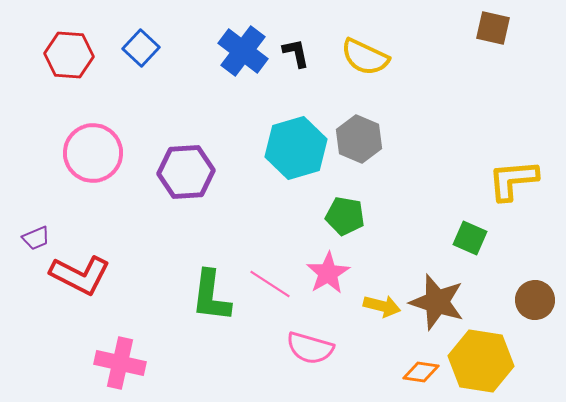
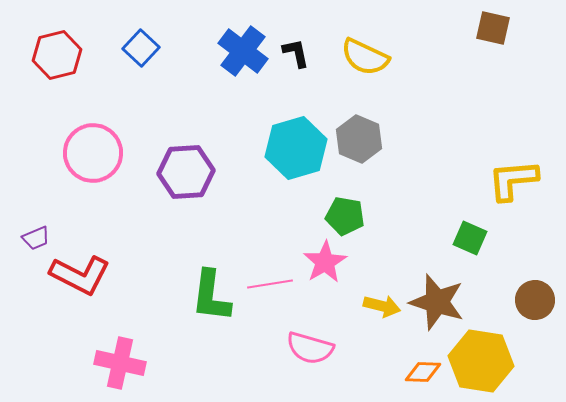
red hexagon: moved 12 px left; rotated 18 degrees counterclockwise
pink star: moved 3 px left, 11 px up
pink line: rotated 42 degrees counterclockwise
orange diamond: moved 2 px right; rotated 6 degrees counterclockwise
